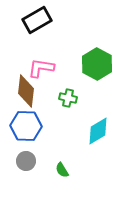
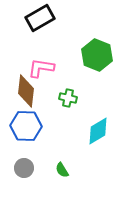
black rectangle: moved 3 px right, 2 px up
green hexagon: moved 9 px up; rotated 8 degrees counterclockwise
gray circle: moved 2 px left, 7 px down
